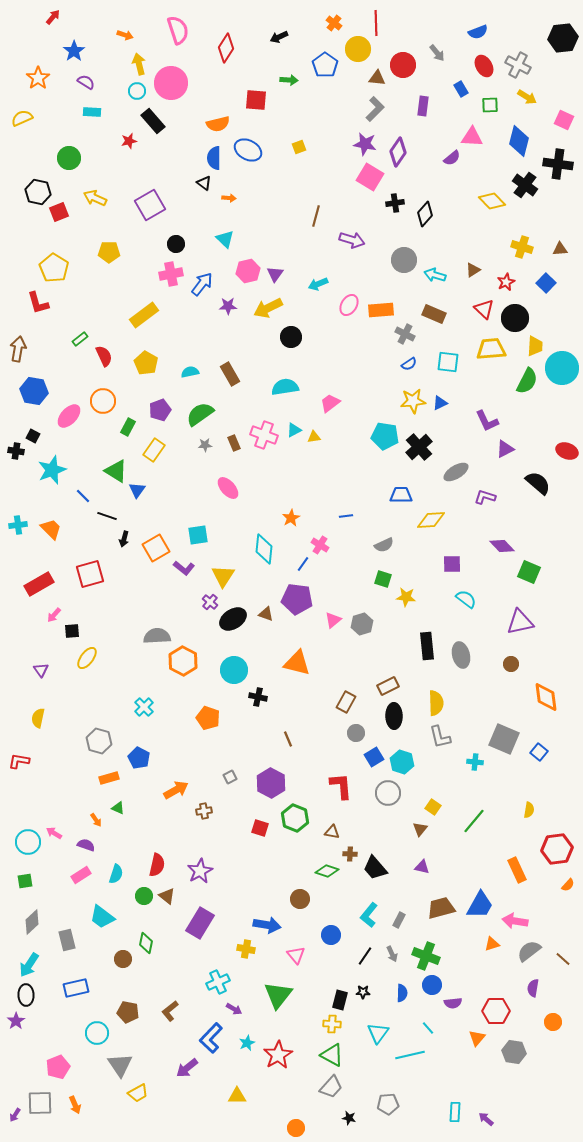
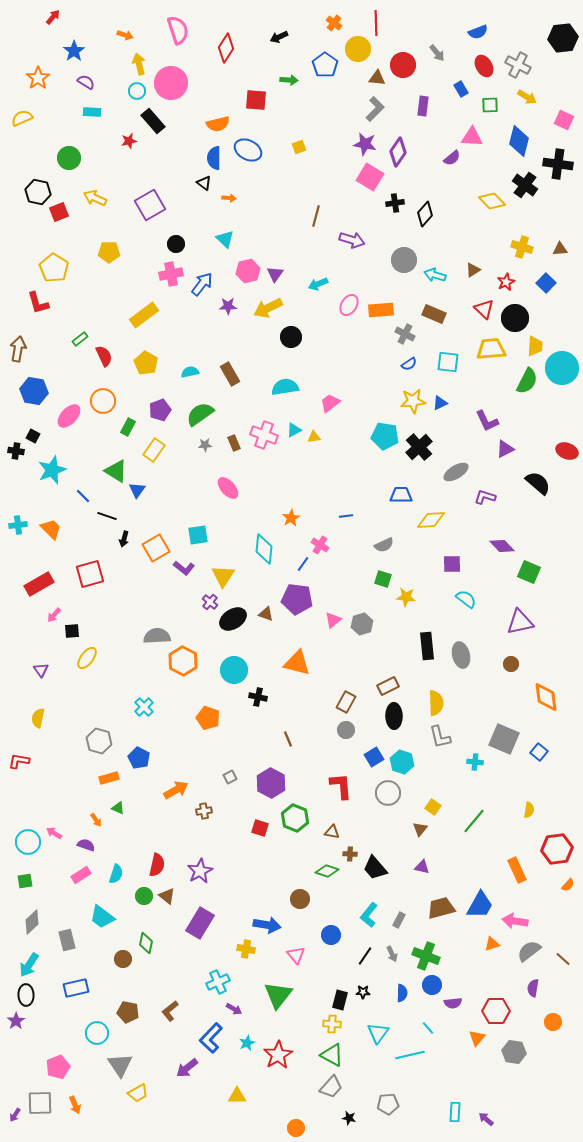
gray circle at (356, 733): moved 10 px left, 3 px up
